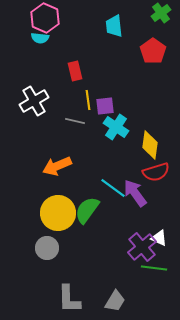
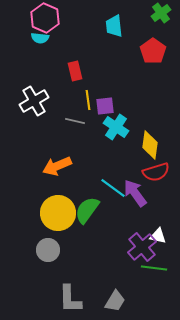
white triangle: moved 1 px left, 2 px up; rotated 12 degrees counterclockwise
gray circle: moved 1 px right, 2 px down
gray L-shape: moved 1 px right
